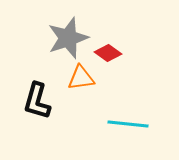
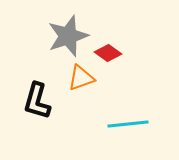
gray star: moved 2 px up
orange triangle: rotated 12 degrees counterclockwise
cyan line: rotated 12 degrees counterclockwise
